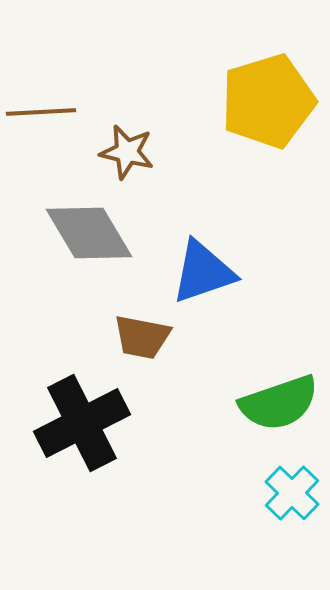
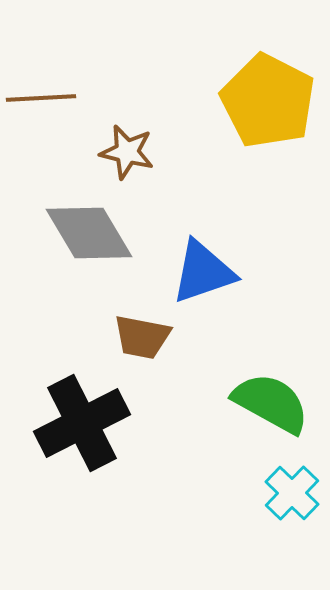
yellow pentagon: rotated 28 degrees counterclockwise
brown line: moved 14 px up
green semicircle: moved 8 px left; rotated 132 degrees counterclockwise
